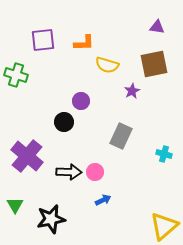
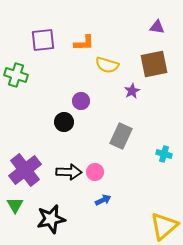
purple cross: moved 2 px left, 14 px down; rotated 12 degrees clockwise
